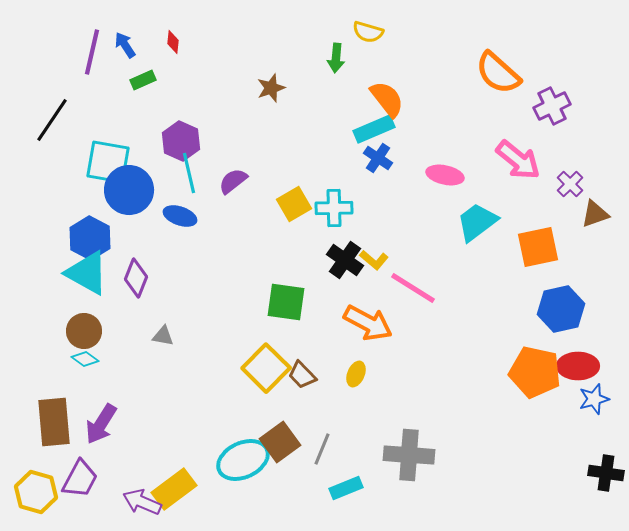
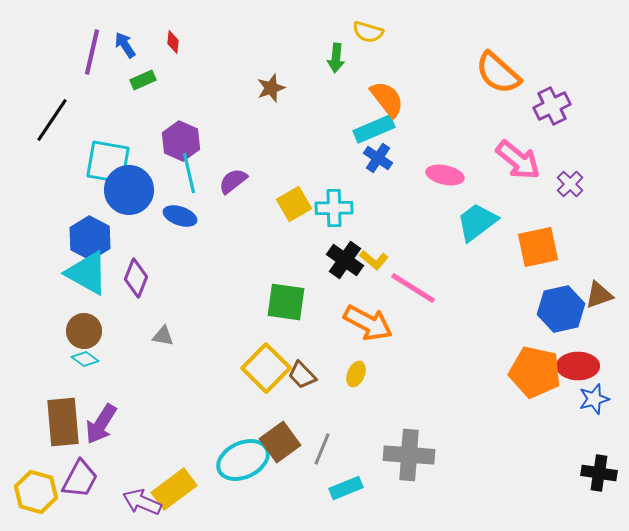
brown triangle at (595, 214): moved 4 px right, 81 px down
brown rectangle at (54, 422): moved 9 px right
black cross at (606, 473): moved 7 px left
